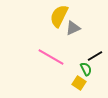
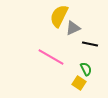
black line: moved 5 px left, 12 px up; rotated 42 degrees clockwise
